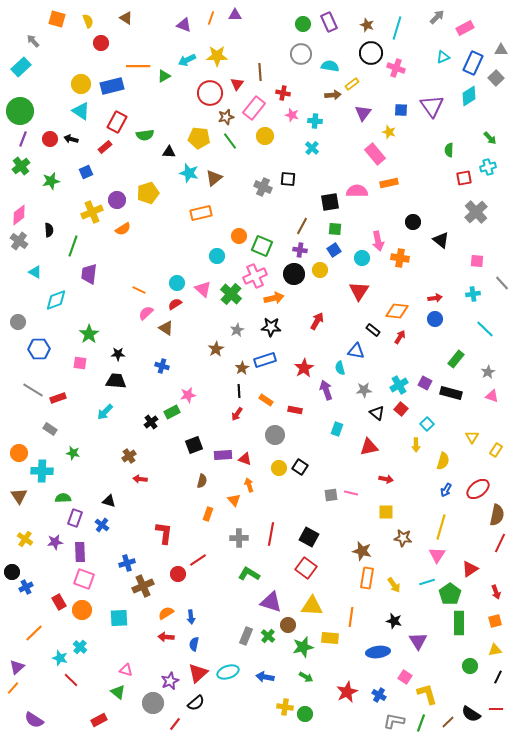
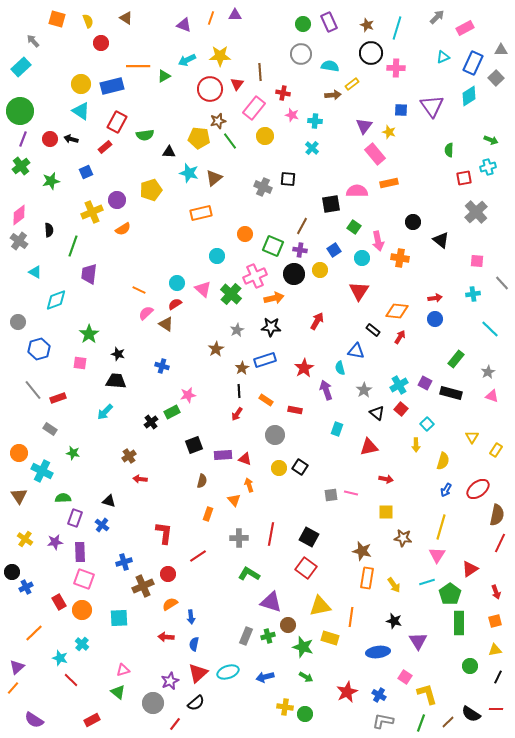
yellow star at (217, 56): moved 3 px right
pink cross at (396, 68): rotated 18 degrees counterclockwise
red circle at (210, 93): moved 4 px up
purple triangle at (363, 113): moved 1 px right, 13 px down
brown star at (226, 117): moved 8 px left, 4 px down
green arrow at (490, 138): moved 1 px right, 2 px down; rotated 24 degrees counterclockwise
yellow pentagon at (148, 193): moved 3 px right, 3 px up
black square at (330, 202): moved 1 px right, 2 px down
green square at (335, 229): moved 19 px right, 2 px up; rotated 32 degrees clockwise
orange circle at (239, 236): moved 6 px right, 2 px up
green square at (262, 246): moved 11 px right
brown triangle at (166, 328): moved 4 px up
cyan line at (485, 329): moved 5 px right
blue hexagon at (39, 349): rotated 15 degrees counterclockwise
black star at (118, 354): rotated 16 degrees clockwise
gray line at (33, 390): rotated 20 degrees clockwise
gray star at (364, 390): rotated 28 degrees counterclockwise
cyan cross at (42, 471): rotated 25 degrees clockwise
red line at (198, 560): moved 4 px up
blue cross at (127, 563): moved 3 px left, 1 px up
red circle at (178, 574): moved 10 px left
yellow triangle at (312, 606): moved 8 px right; rotated 15 degrees counterclockwise
orange semicircle at (166, 613): moved 4 px right, 9 px up
green cross at (268, 636): rotated 32 degrees clockwise
yellow rectangle at (330, 638): rotated 12 degrees clockwise
cyan cross at (80, 647): moved 2 px right, 3 px up
green star at (303, 647): rotated 30 degrees clockwise
pink triangle at (126, 670): moved 3 px left; rotated 32 degrees counterclockwise
blue arrow at (265, 677): rotated 24 degrees counterclockwise
red rectangle at (99, 720): moved 7 px left
gray L-shape at (394, 721): moved 11 px left
